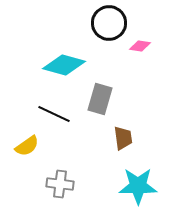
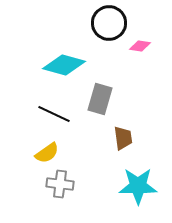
yellow semicircle: moved 20 px right, 7 px down
